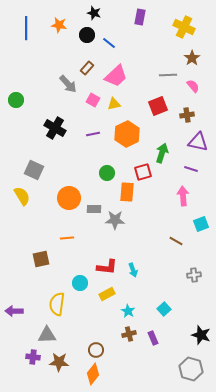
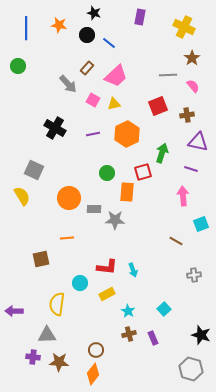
green circle at (16, 100): moved 2 px right, 34 px up
